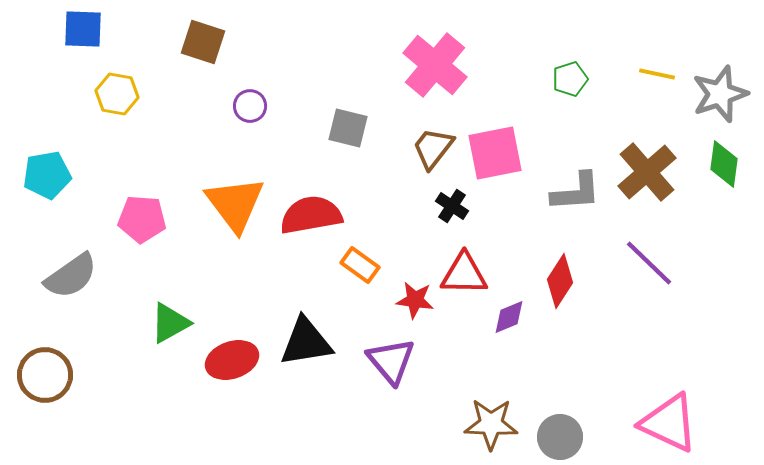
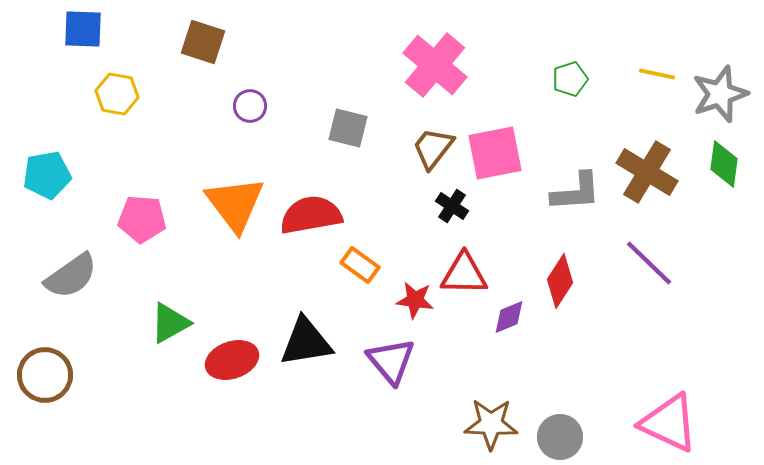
brown cross: rotated 18 degrees counterclockwise
